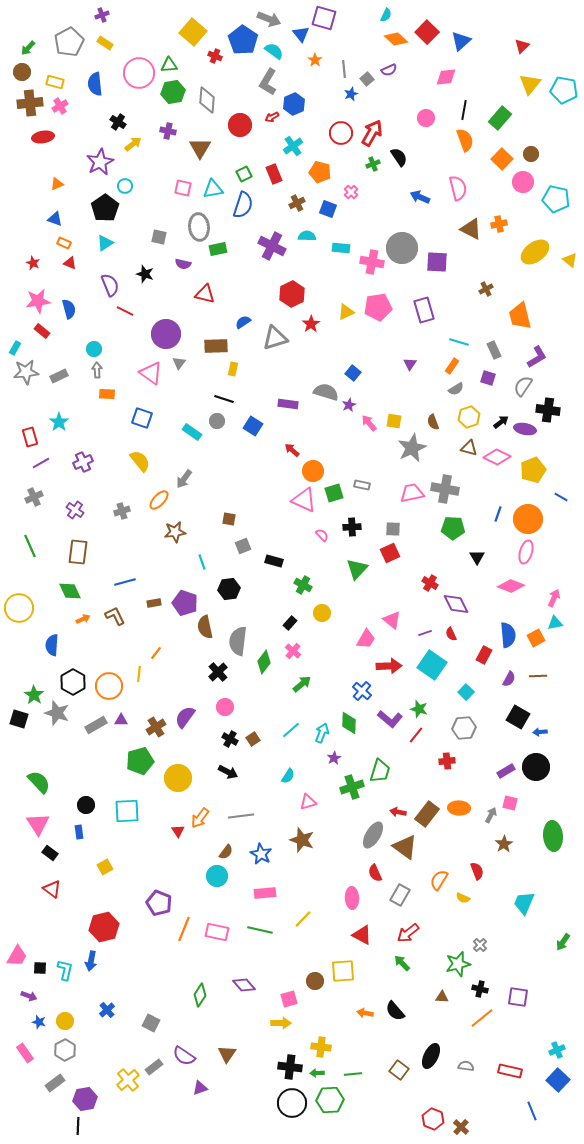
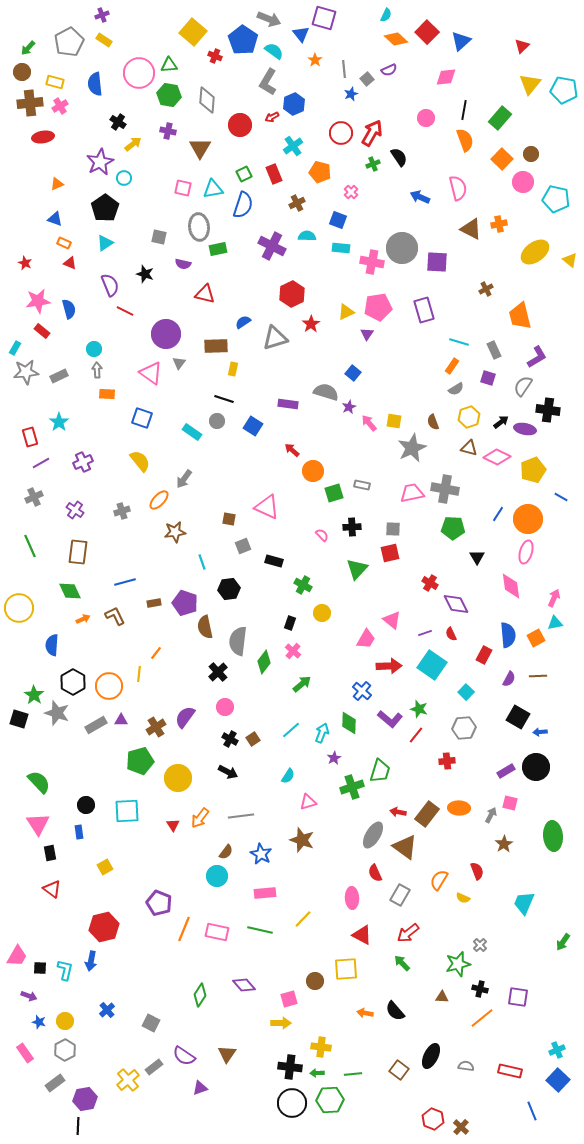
yellow rectangle at (105, 43): moved 1 px left, 3 px up
green hexagon at (173, 92): moved 4 px left, 3 px down; rotated 20 degrees clockwise
cyan circle at (125, 186): moved 1 px left, 8 px up
blue square at (328, 209): moved 10 px right, 11 px down
red star at (33, 263): moved 8 px left
purple triangle at (410, 364): moved 43 px left, 30 px up
purple star at (349, 405): moved 2 px down
pink triangle at (304, 500): moved 37 px left, 7 px down
blue line at (498, 514): rotated 14 degrees clockwise
red square at (390, 553): rotated 12 degrees clockwise
pink diamond at (511, 586): rotated 60 degrees clockwise
black rectangle at (290, 623): rotated 24 degrees counterclockwise
red triangle at (178, 831): moved 5 px left, 6 px up
black rectangle at (50, 853): rotated 42 degrees clockwise
yellow square at (343, 971): moved 3 px right, 2 px up
